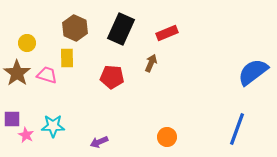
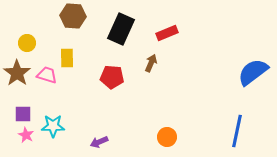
brown hexagon: moved 2 px left, 12 px up; rotated 20 degrees counterclockwise
purple square: moved 11 px right, 5 px up
blue line: moved 2 px down; rotated 8 degrees counterclockwise
